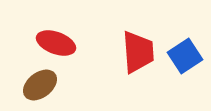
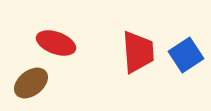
blue square: moved 1 px right, 1 px up
brown ellipse: moved 9 px left, 2 px up
